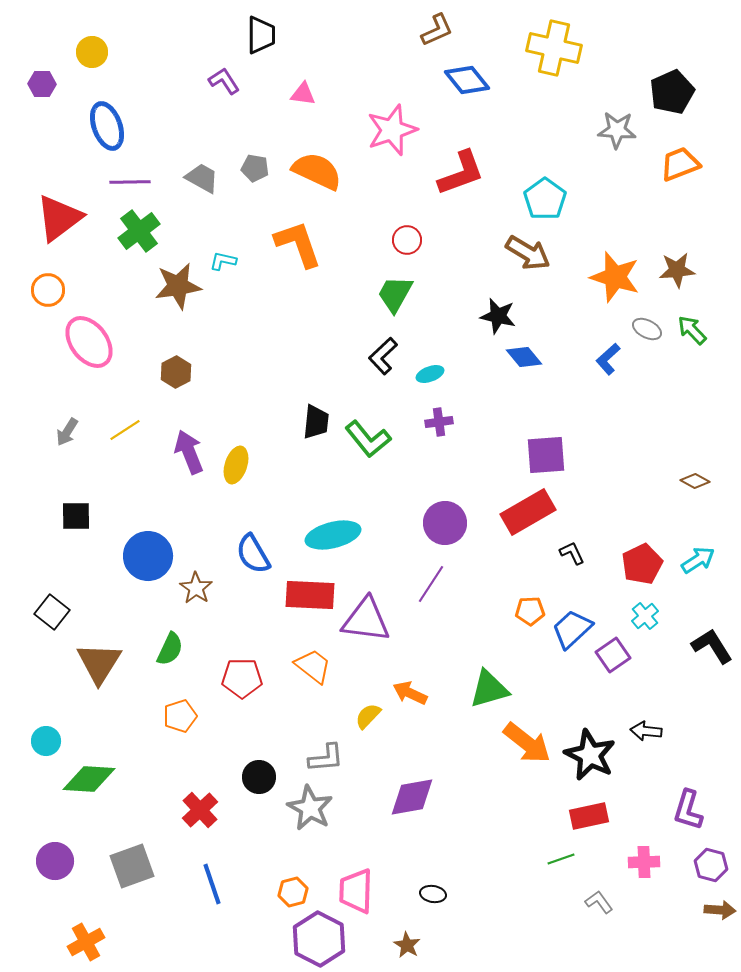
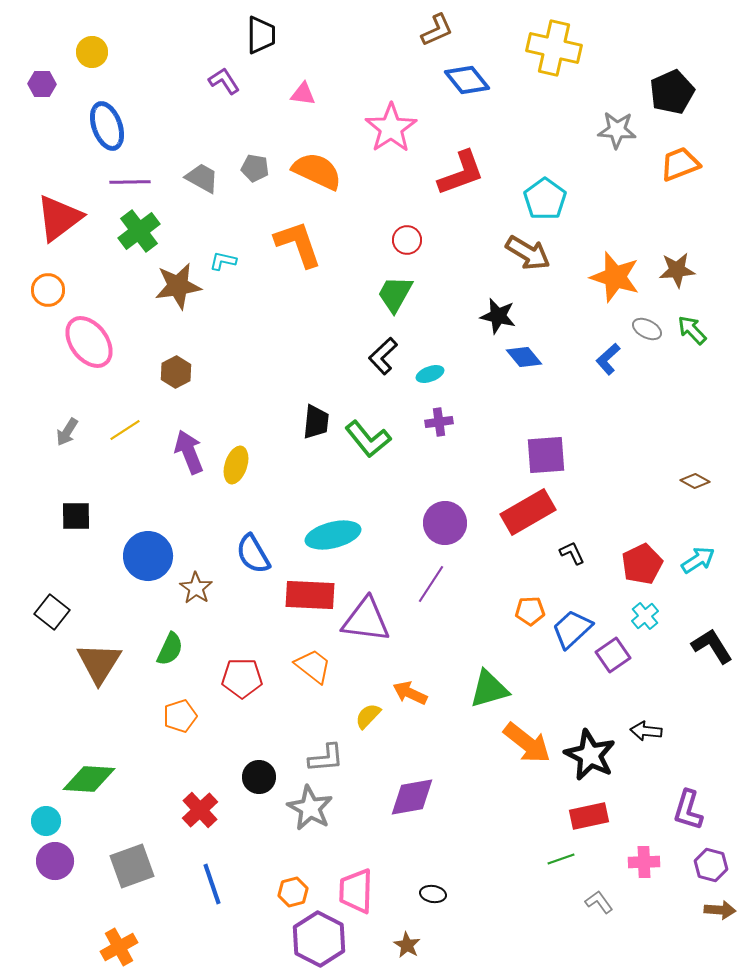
pink star at (392, 130): moved 1 px left, 2 px up; rotated 15 degrees counterclockwise
cyan circle at (46, 741): moved 80 px down
orange cross at (86, 942): moved 33 px right, 5 px down
